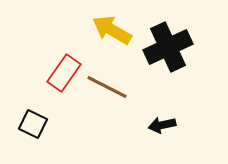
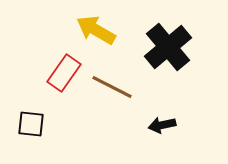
yellow arrow: moved 16 px left
black cross: rotated 15 degrees counterclockwise
brown line: moved 5 px right
black square: moved 2 px left; rotated 20 degrees counterclockwise
